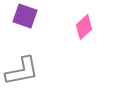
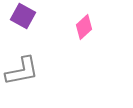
purple square: moved 2 px left; rotated 10 degrees clockwise
